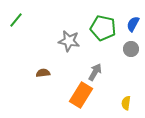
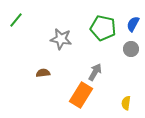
gray star: moved 8 px left, 2 px up
